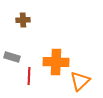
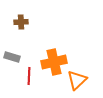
brown cross: moved 2 px left, 2 px down
orange cross: moved 2 px left; rotated 15 degrees counterclockwise
orange triangle: moved 3 px left, 1 px up
